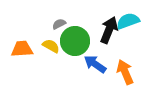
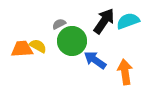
black arrow: moved 5 px left, 9 px up; rotated 12 degrees clockwise
green circle: moved 3 px left
yellow semicircle: moved 13 px left
blue arrow: moved 4 px up
orange arrow: rotated 15 degrees clockwise
